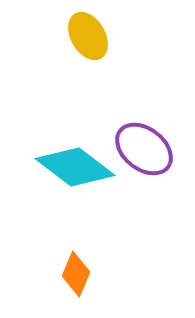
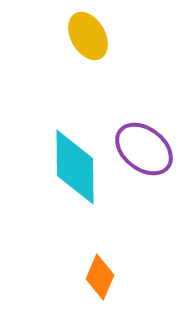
cyan diamond: rotated 52 degrees clockwise
orange diamond: moved 24 px right, 3 px down
